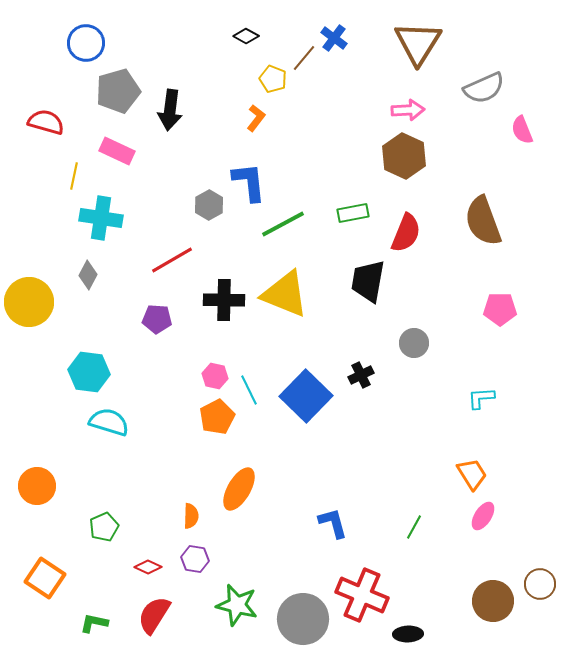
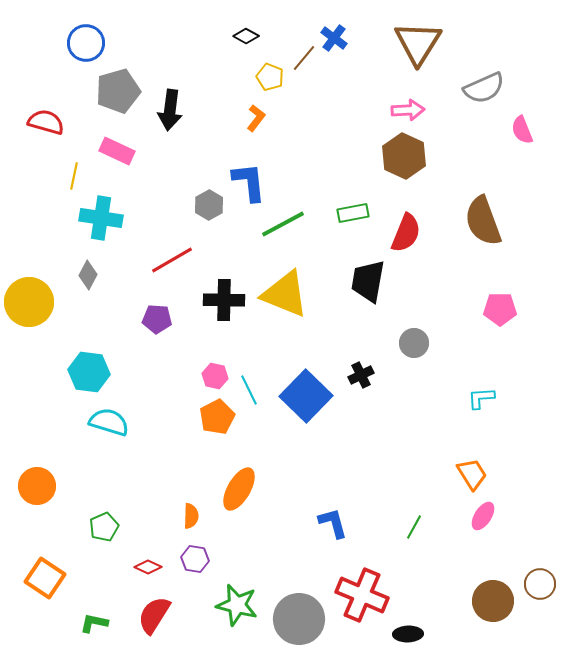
yellow pentagon at (273, 79): moved 3 px left, 2 px up
gray circle at (303, 619): moved 4 px left
